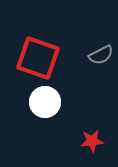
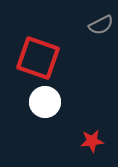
gray semicircle: moved 30 px up
